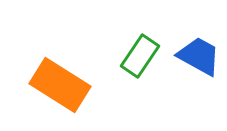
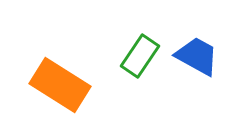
blue trapezoid: moved 2 px left
